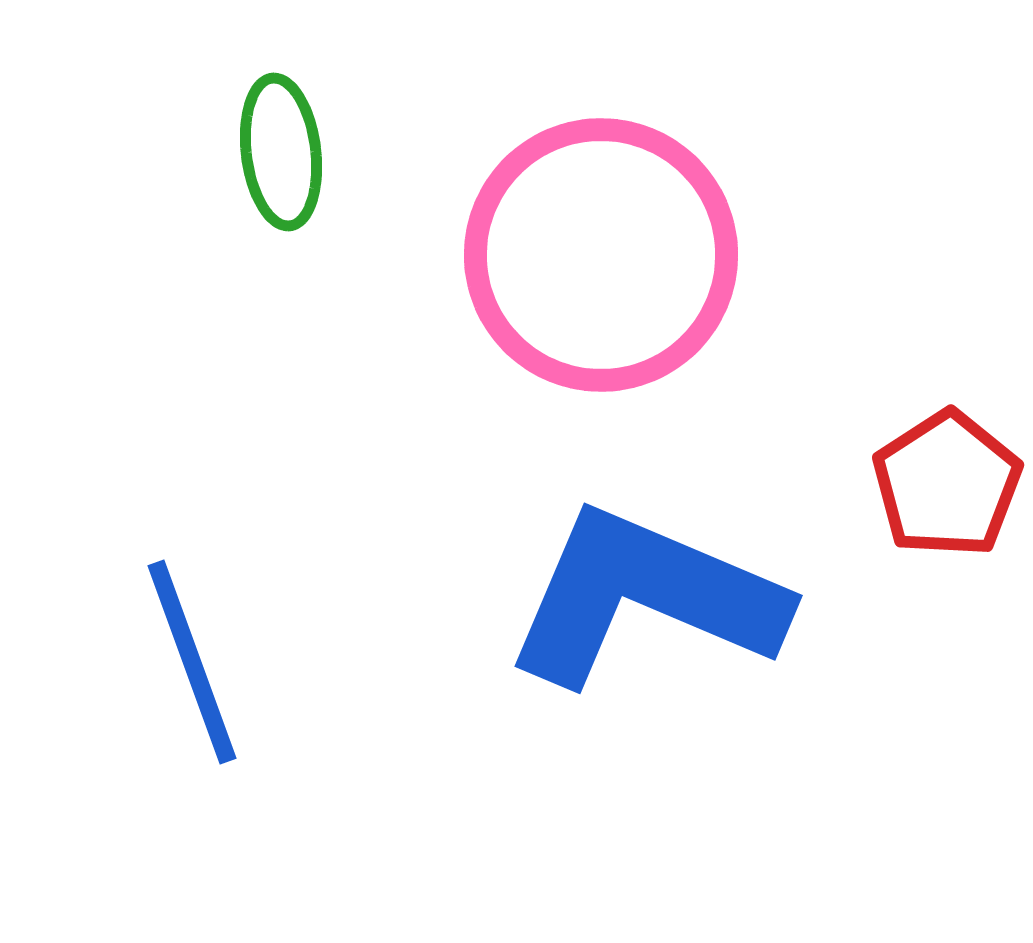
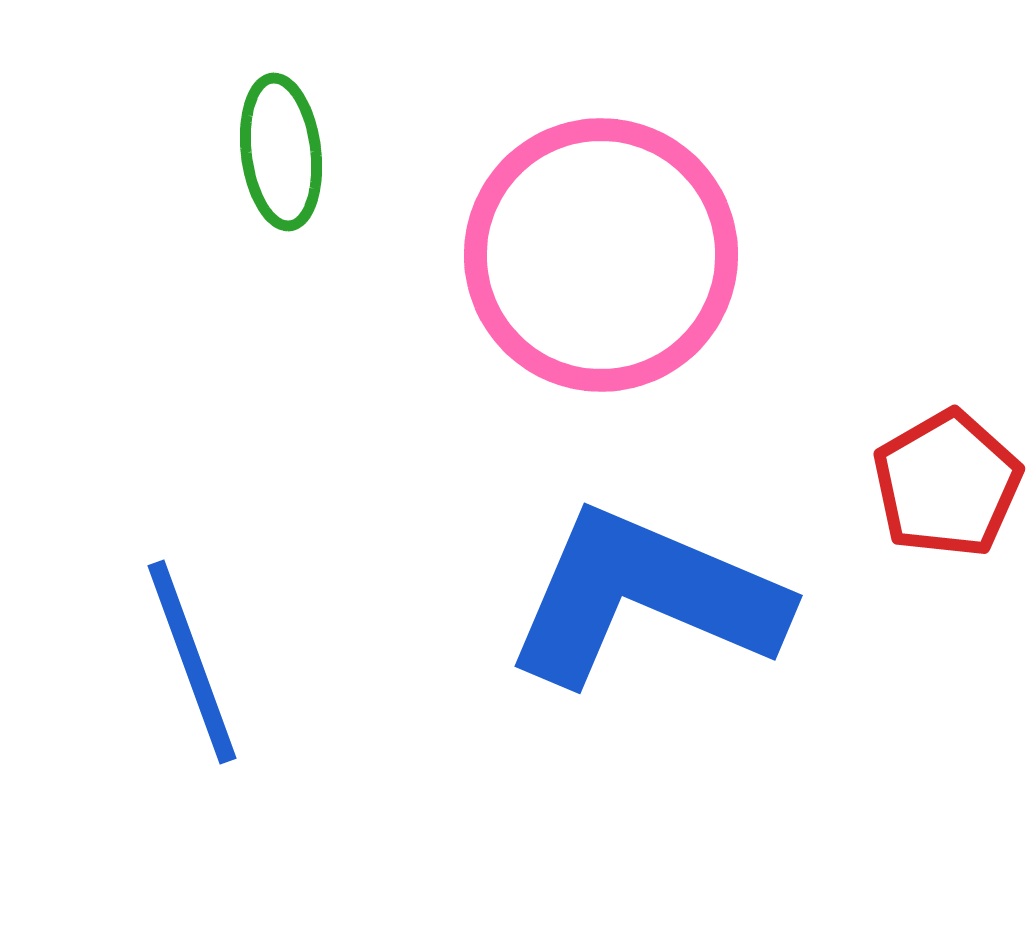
red pentagon: rotated 3 degrees clockwise
